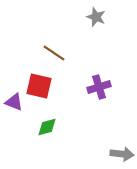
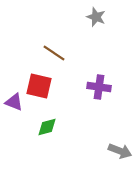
purple cross: rotated 25 degrees clockwise
gray arrow: moved 2 px left, 3 px up; rotated 15 degrees clockwise
